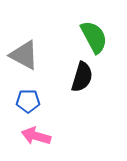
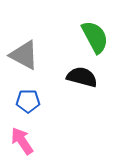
green semicircle: moved 1 px right
black semicircle: rotated 92 degrees counterclockwise
pink arrow: moved 14 px left, 5 px down; rotated 40 degrees clockwise
